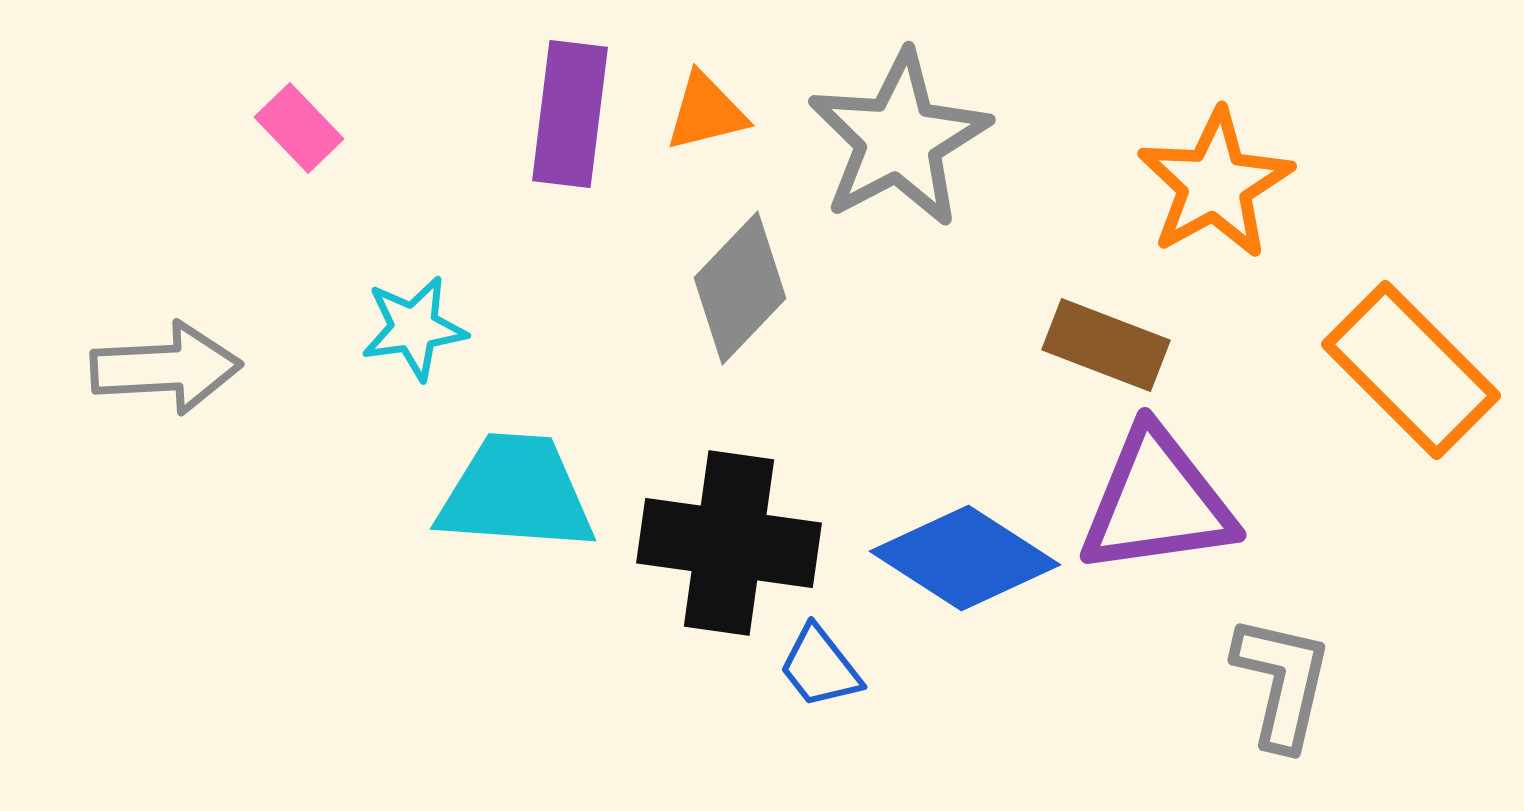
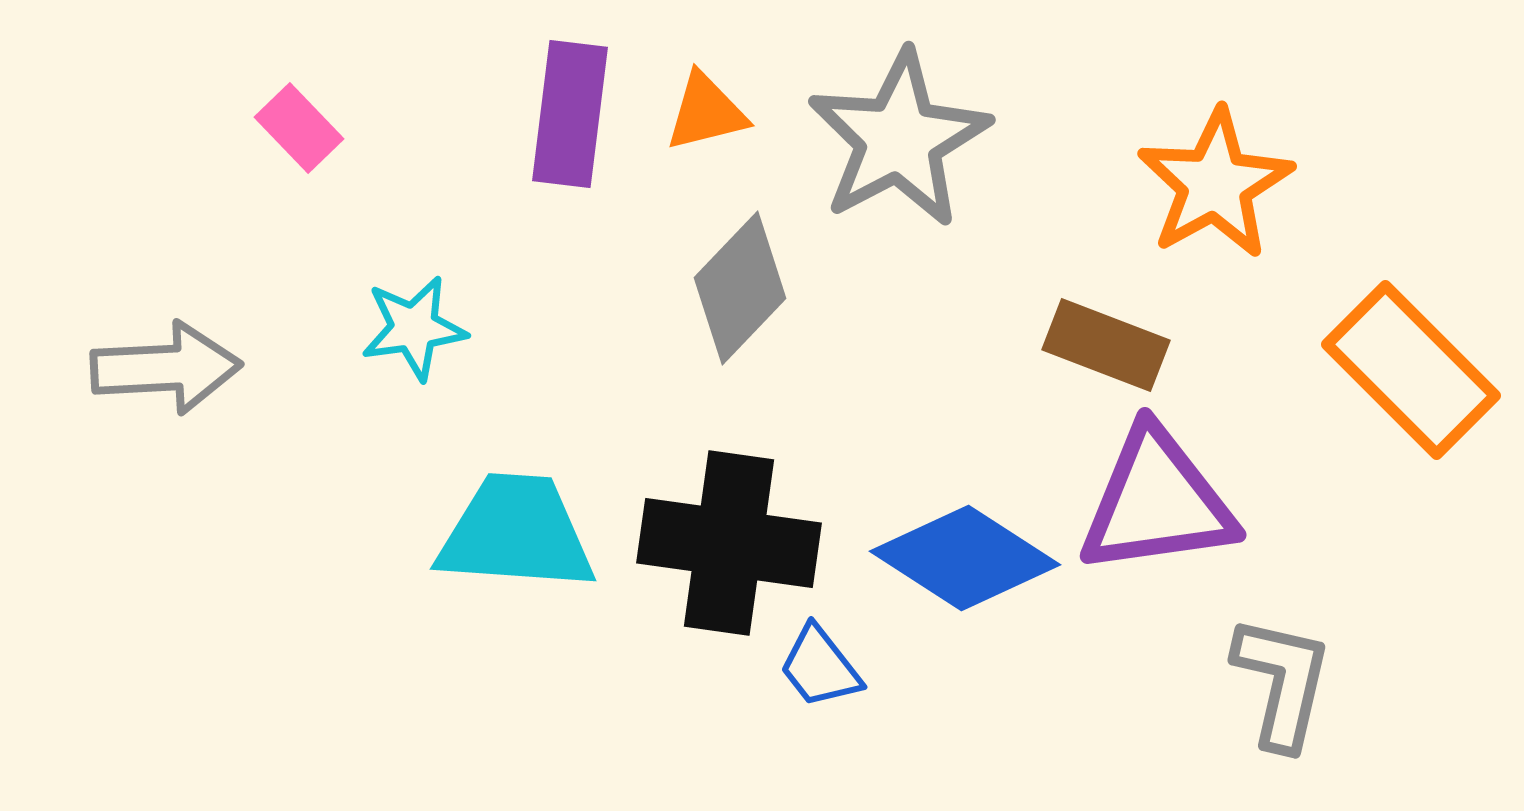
cyan trapezoid: moved 40 px down
